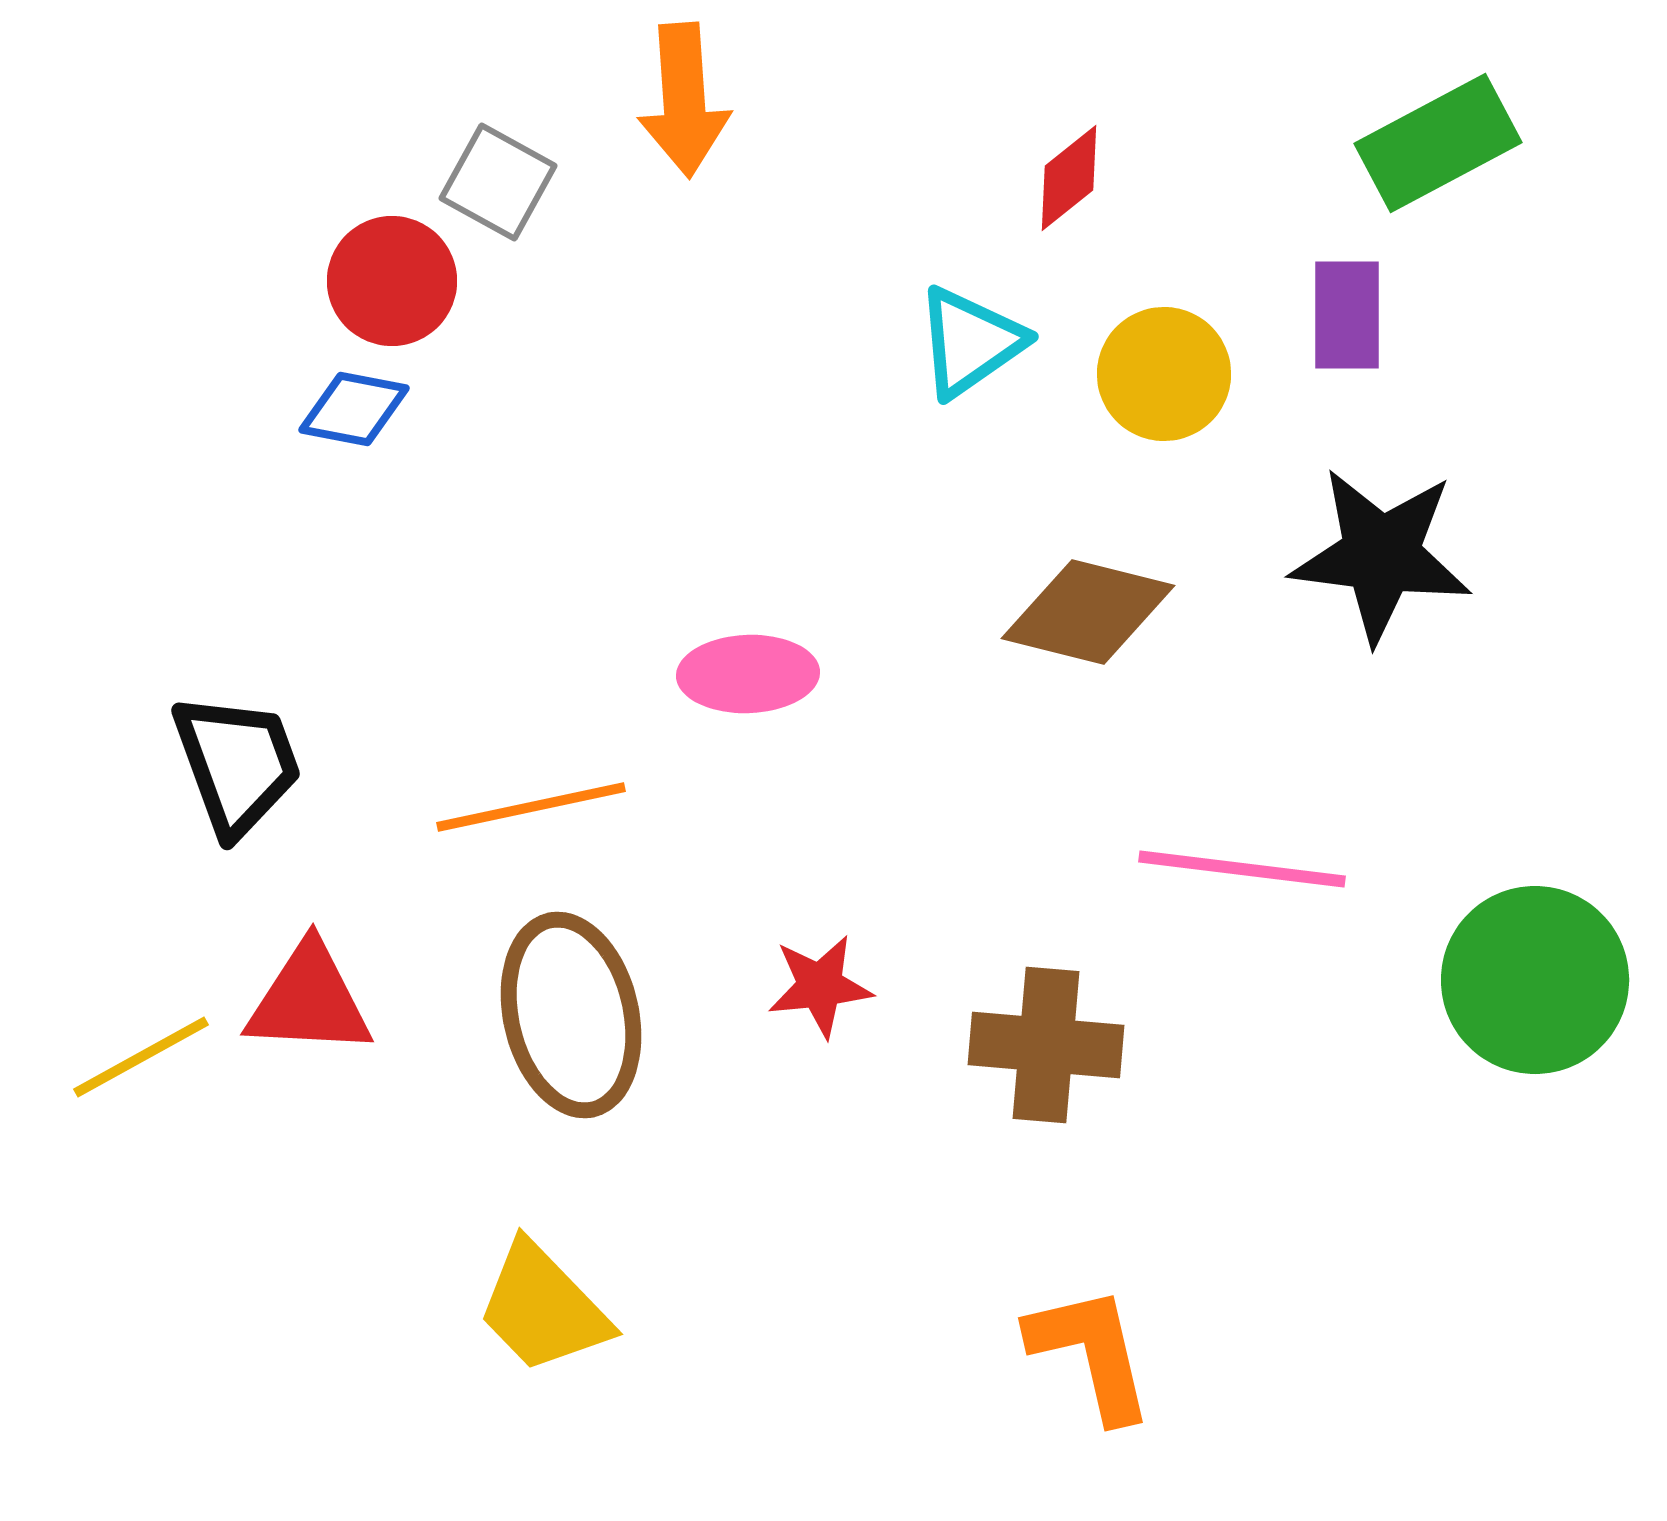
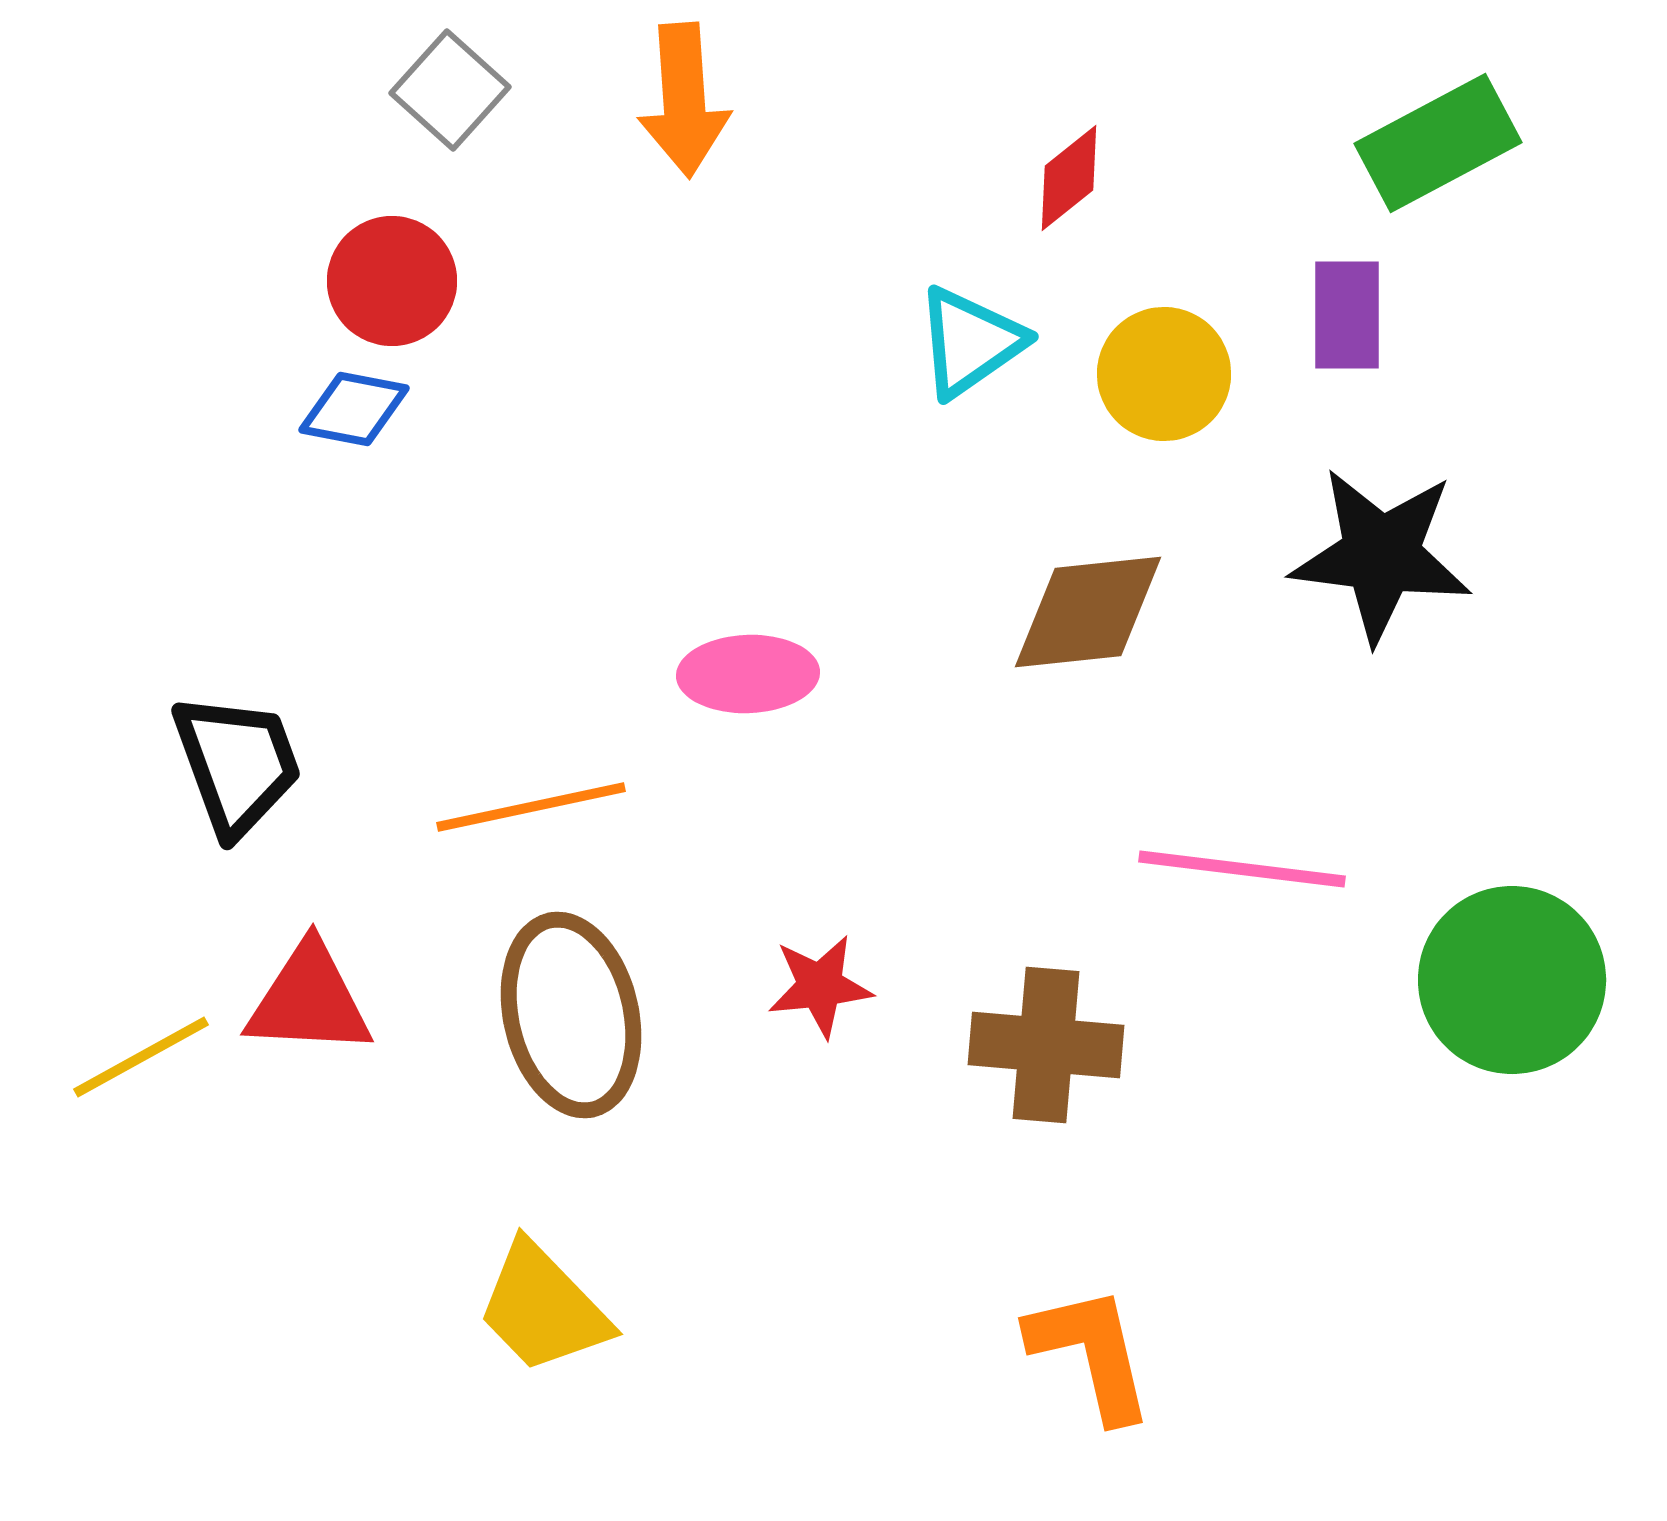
gray square: moved 48 px left, 92 px up; rotated 13 degrees clockwise
brown diamond: rotated 20 degrees counterclockwise
green circle: moved 23 px left
